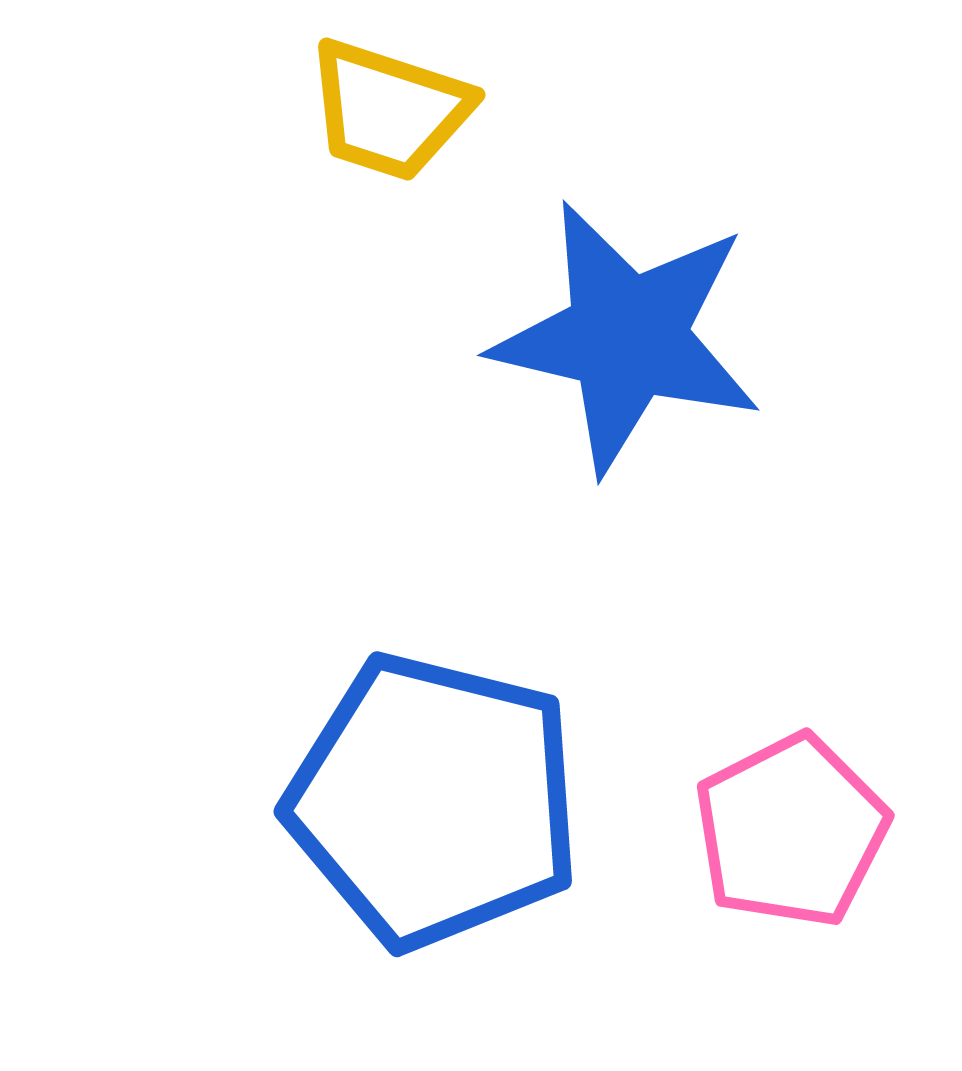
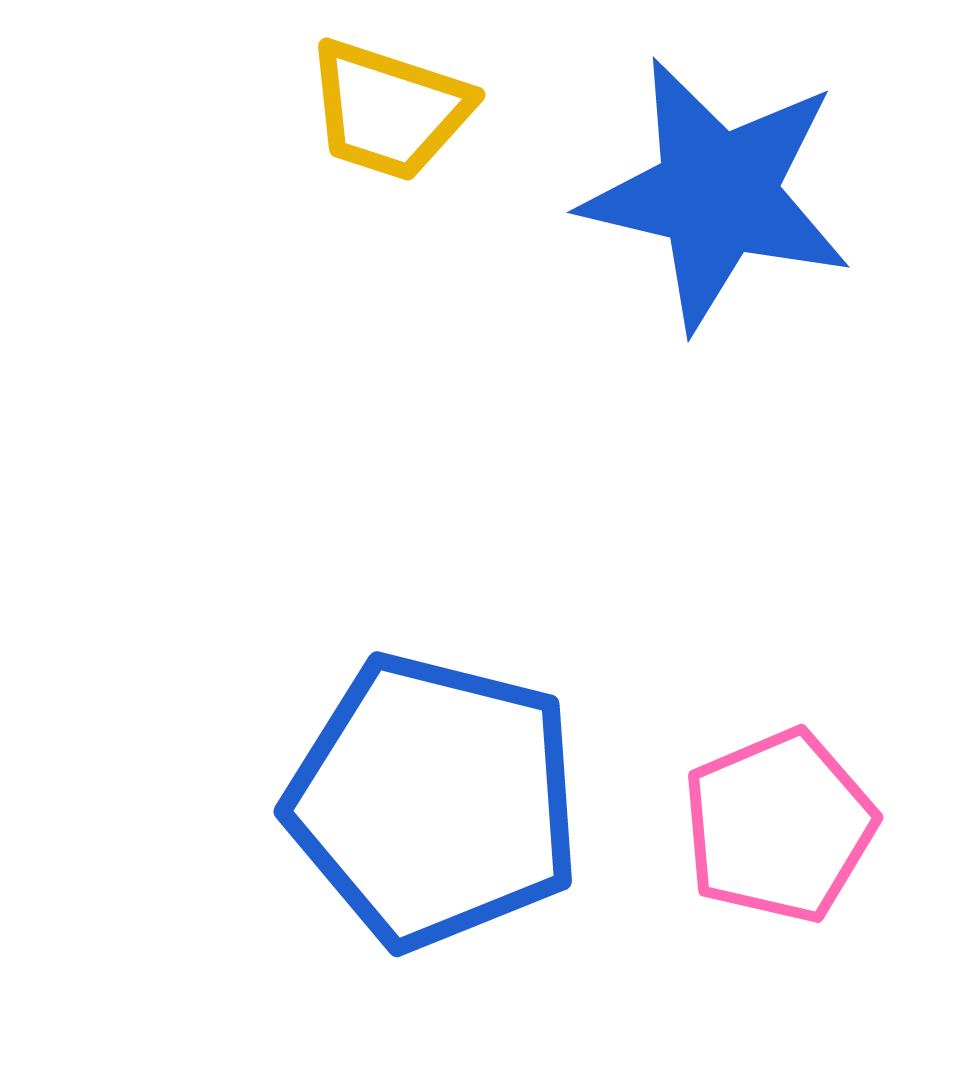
blue star: moved 90 px right, 143 px up
pink pentagon: moved 12 px left, 5 px up; rotated 4 degrees clockwise
